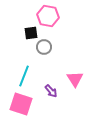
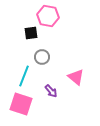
gray circle: moved 2 px left, 10 px down
pink triangle: moved 1 px right, 2 px up; rotated 18 degrees counterclockwise
